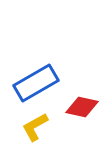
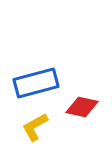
blue rectangle: rotated 15 degrees clockwise
